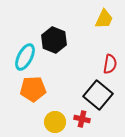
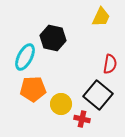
yellow trapezoid: moved 3 px left, 2 px up
black hexagon: moved 1 px left, 2 px up; rotated 10 degrees counterclockwise
yellow circle: moved 6 px right, 18 px up
